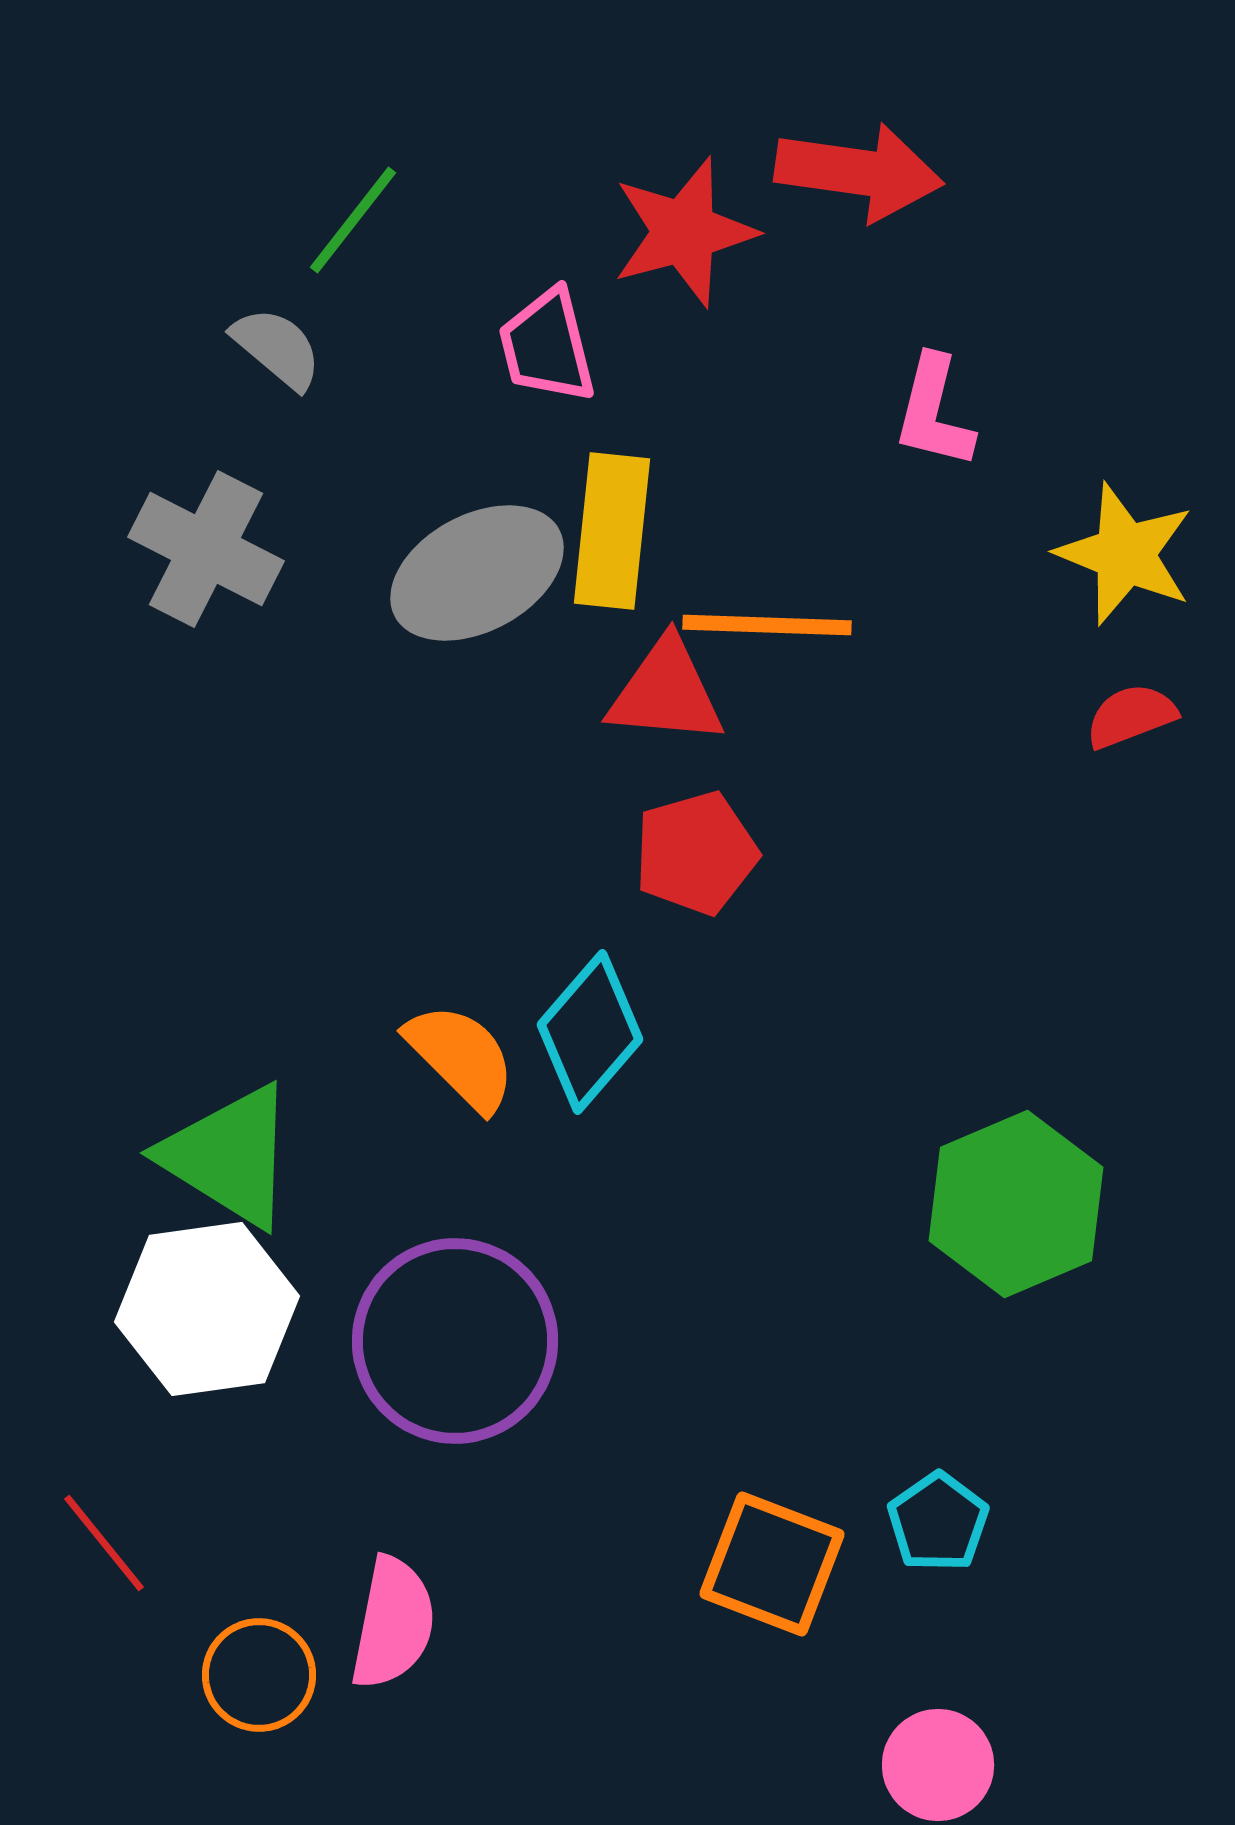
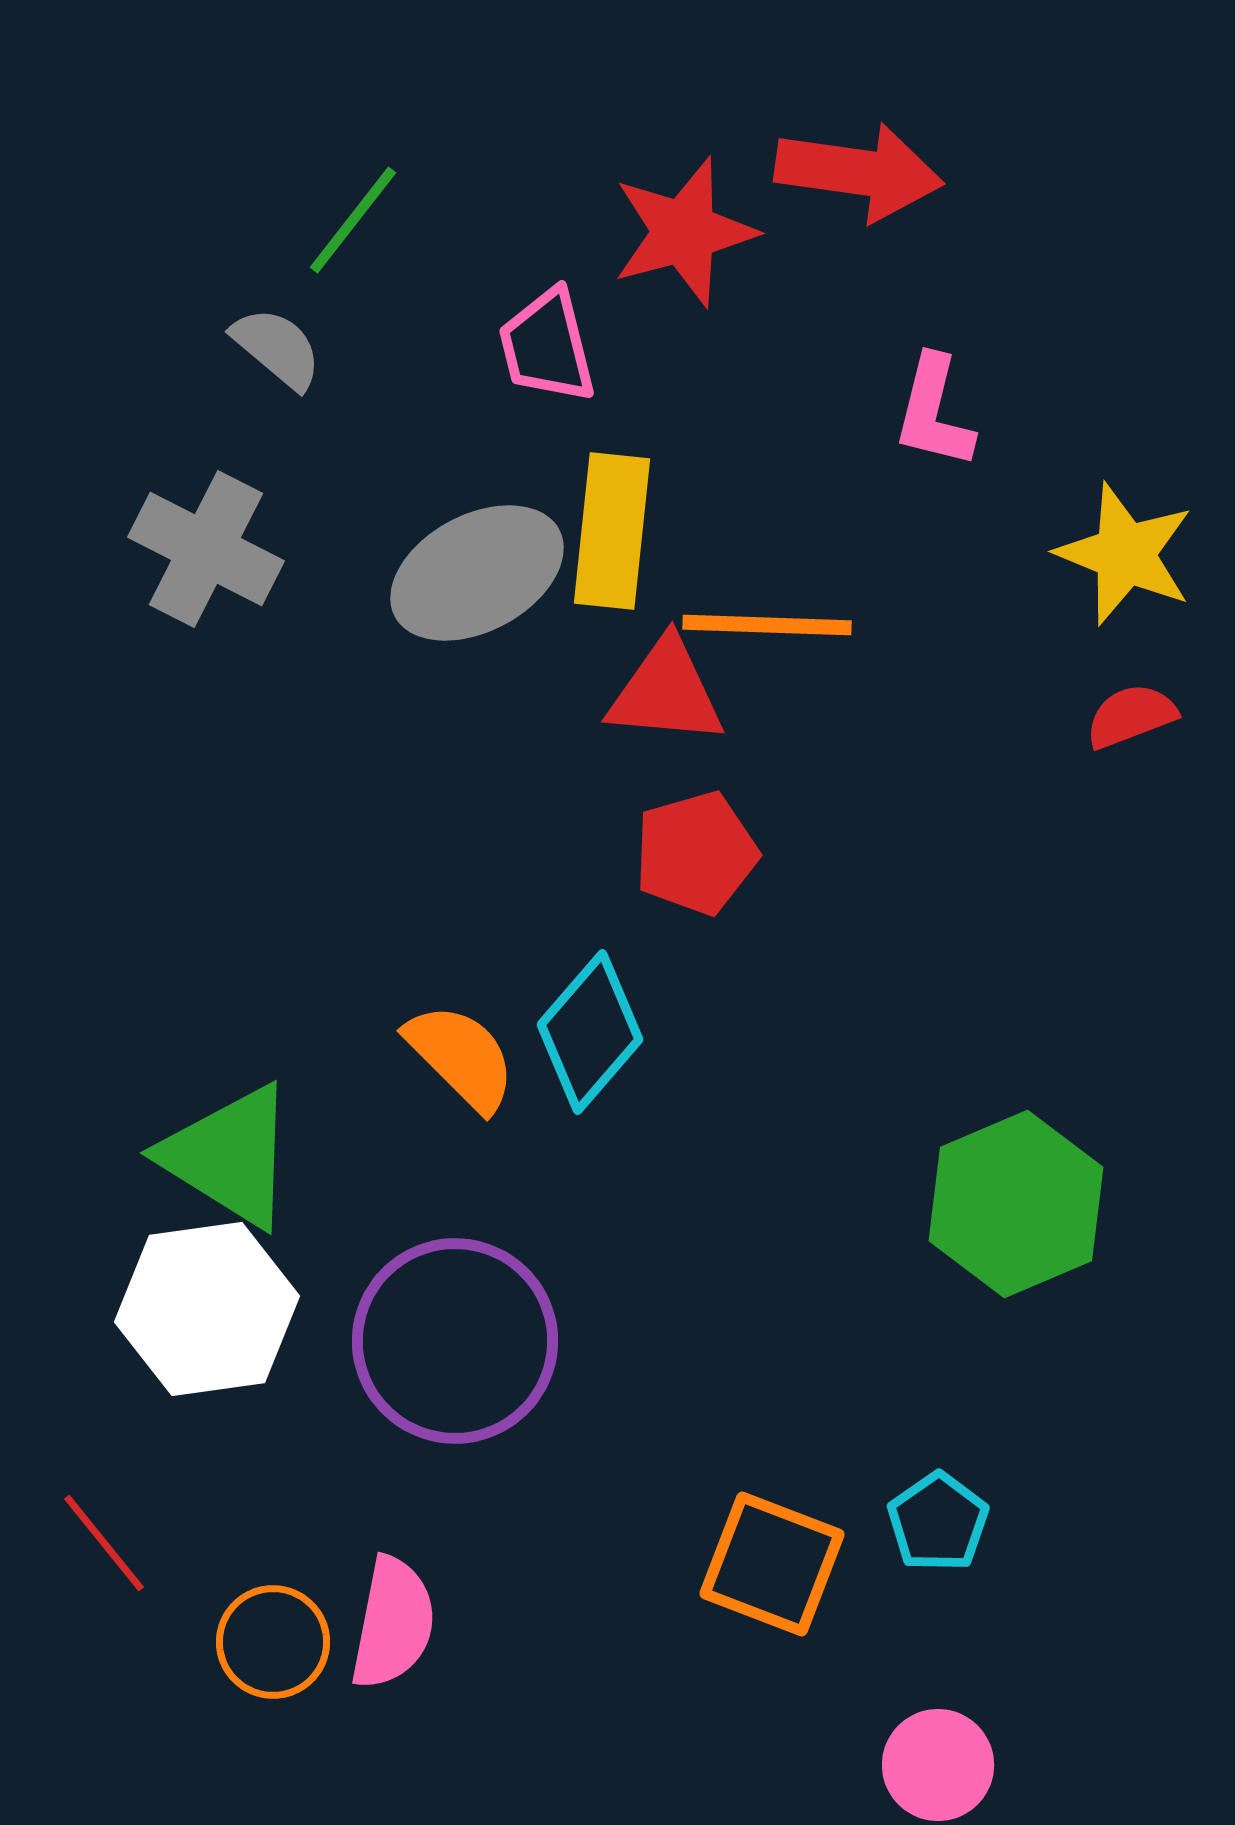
orange circle: moved 14 px right, 33 px up
